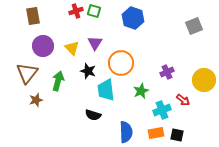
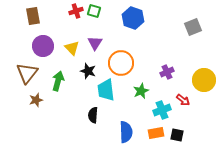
gray square: moved 1 px left, 1 px down
black semicircle: rotated 77 degrees clockwise
